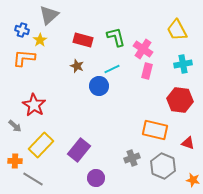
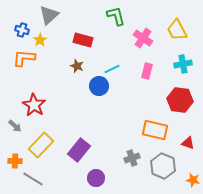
green L-shape: moved 21 px up
pink cross: moved 11 px up
